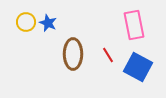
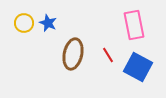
yellow circle: moved 2 px left, 1 px down
brown ellipse: rotated 12 degrees clockwise
